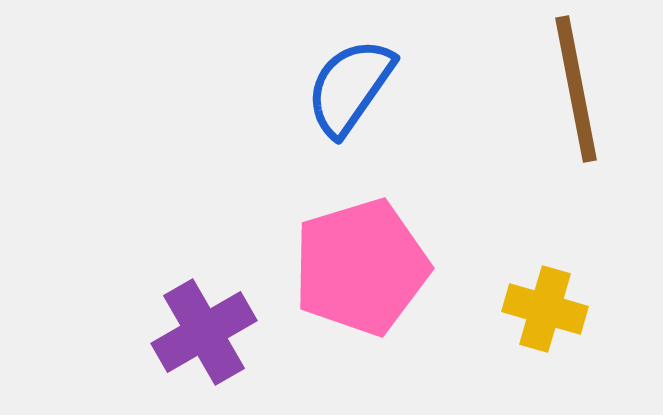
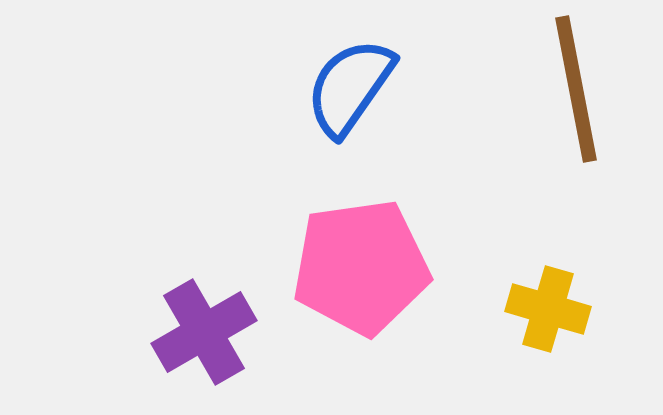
pink pentagon: rotated 9 degrees clockwise
yellow cross: moved 3 px right
